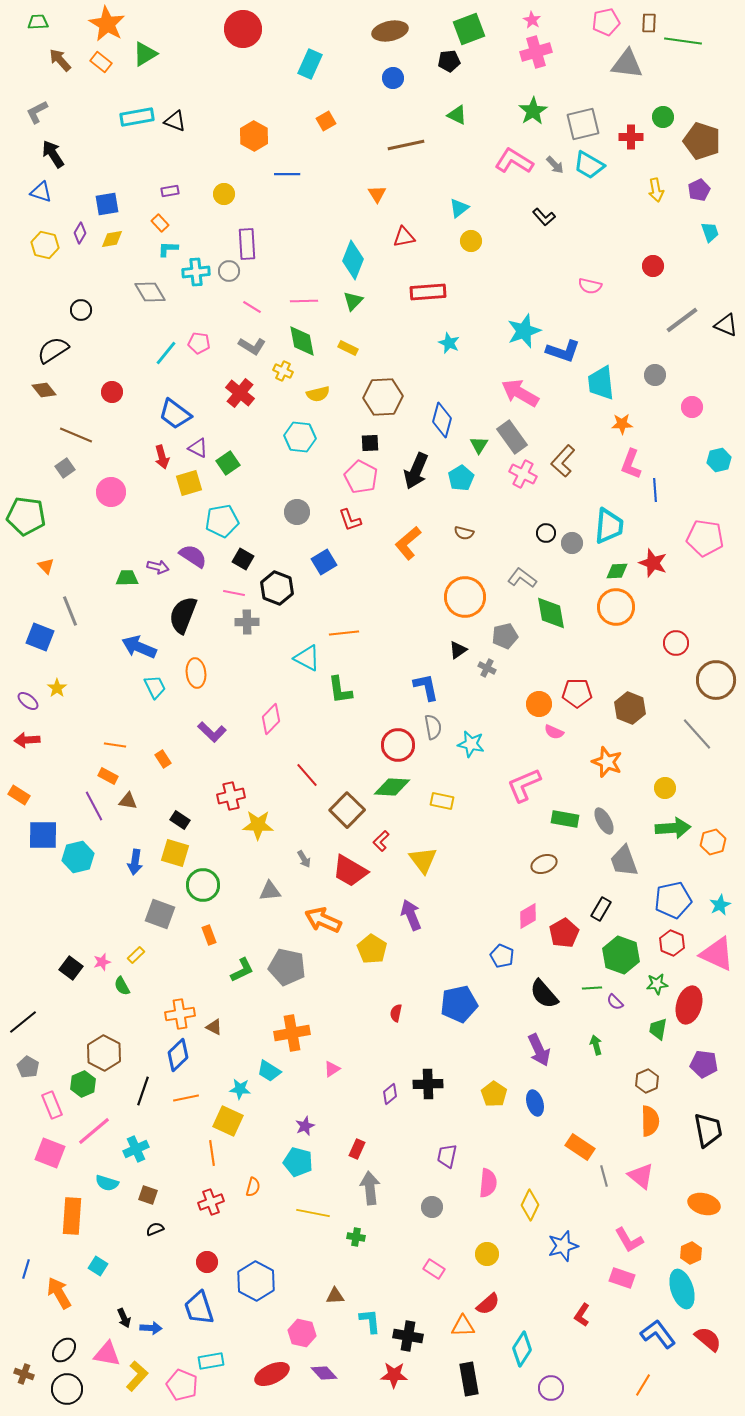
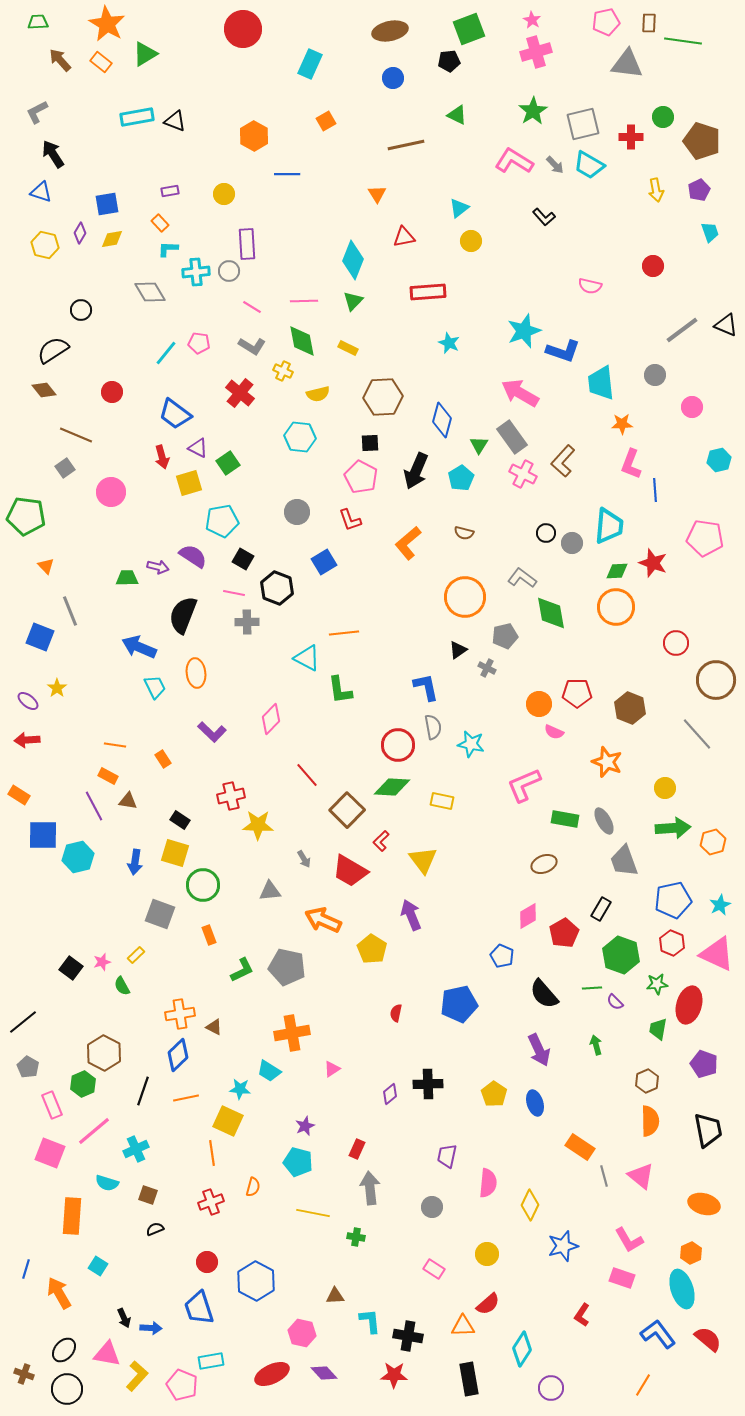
gray line at (682, 320): moved 10 px down
purple pentagon at (704, 1064): rotated 12 degrees clockwise
